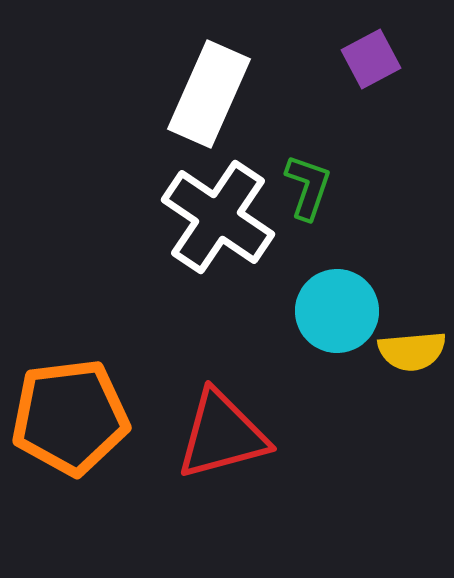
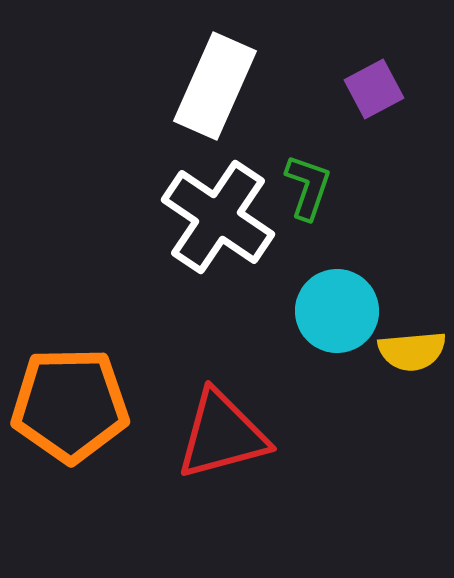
purple square: moved 3 px right, 30 px down
white rectangle: moved 6 px right, 8 px up
orange pentagon: moved 12 px up; rotated 6 degrees clockwise
